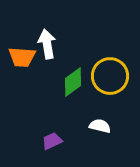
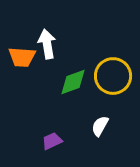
yellow circle: moved 3 px right
green diamond: rotated 16 degrees clockwise
white semicircle: rotated 75 degrees counterclockwise
